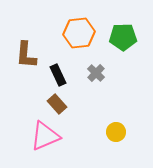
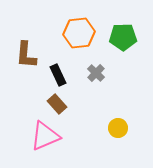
yellow circle: moved 2 px right, 4 px up
